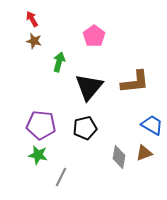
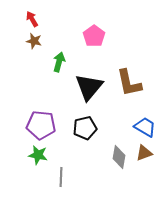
brown L-shape: moved 6 px left, 1 px down; rotated 84 degrees clockwise
blue trapezoid: moved 7 px left, 2 px down
gray line: rotated 24 degrees counterclockwise
